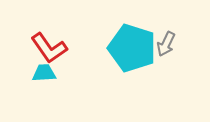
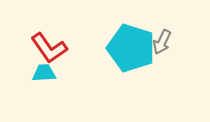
gray arrow: moved 4 px left, 2 px up
cyan pentagon: moved 1 px left
